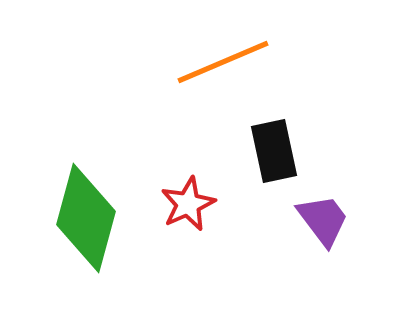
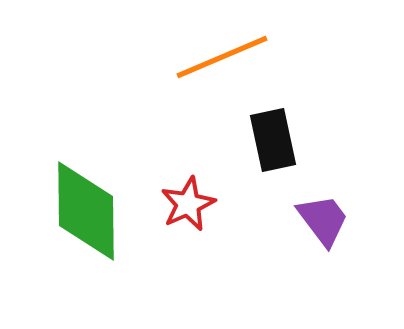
orange line: moved 1 px left, 5 px up
black rectangle: moved 1 px left, 11 px up
green diamond: moved 7 px up; rotated 16 degrees counterclockwise
